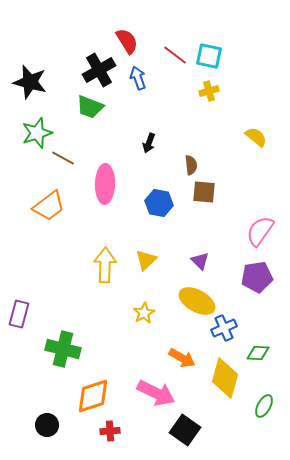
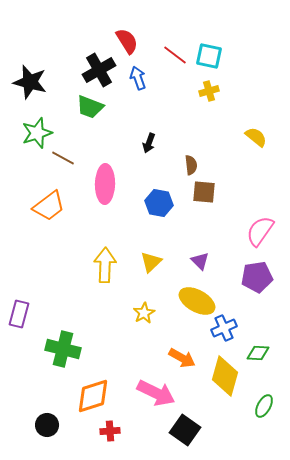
yellow triangle: moved 5 px right, 2 px down
yellow diamond: moved 2 px up
